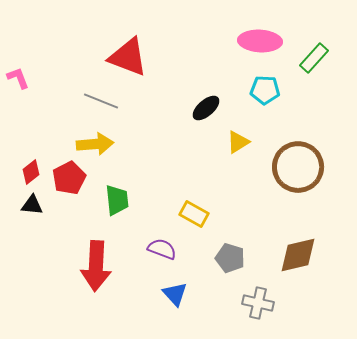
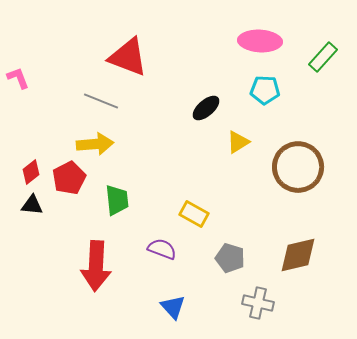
green rectangle: moved 9 px right, 1 px up
blue triangle: moved 2 px left, 13 px down
